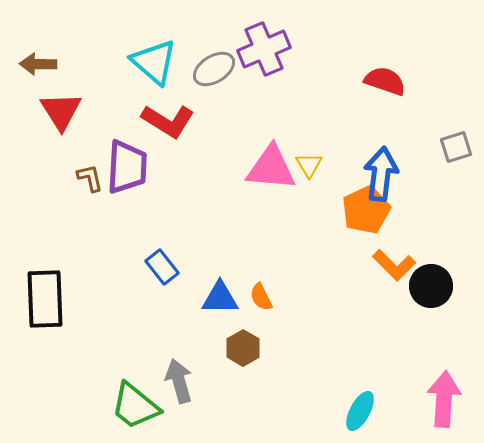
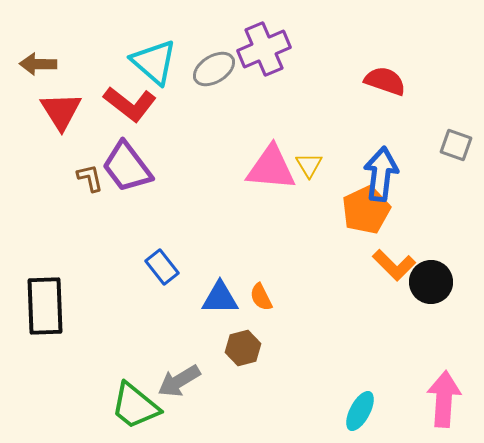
red L-shape: moved 38 px left, 17 px up; rotated 6 degrees clockwise
gray square: moved 2 px up; rotated 36 degrees clockwise
purple trapezoid: rotated 140 degrees clockwise
black circle: moved 4 px up
black rectangle: moved 7 px down
brown hexagon: rotated 16 degrees clockwise
gray arrow: rotated 105 degrees counterclockwise
